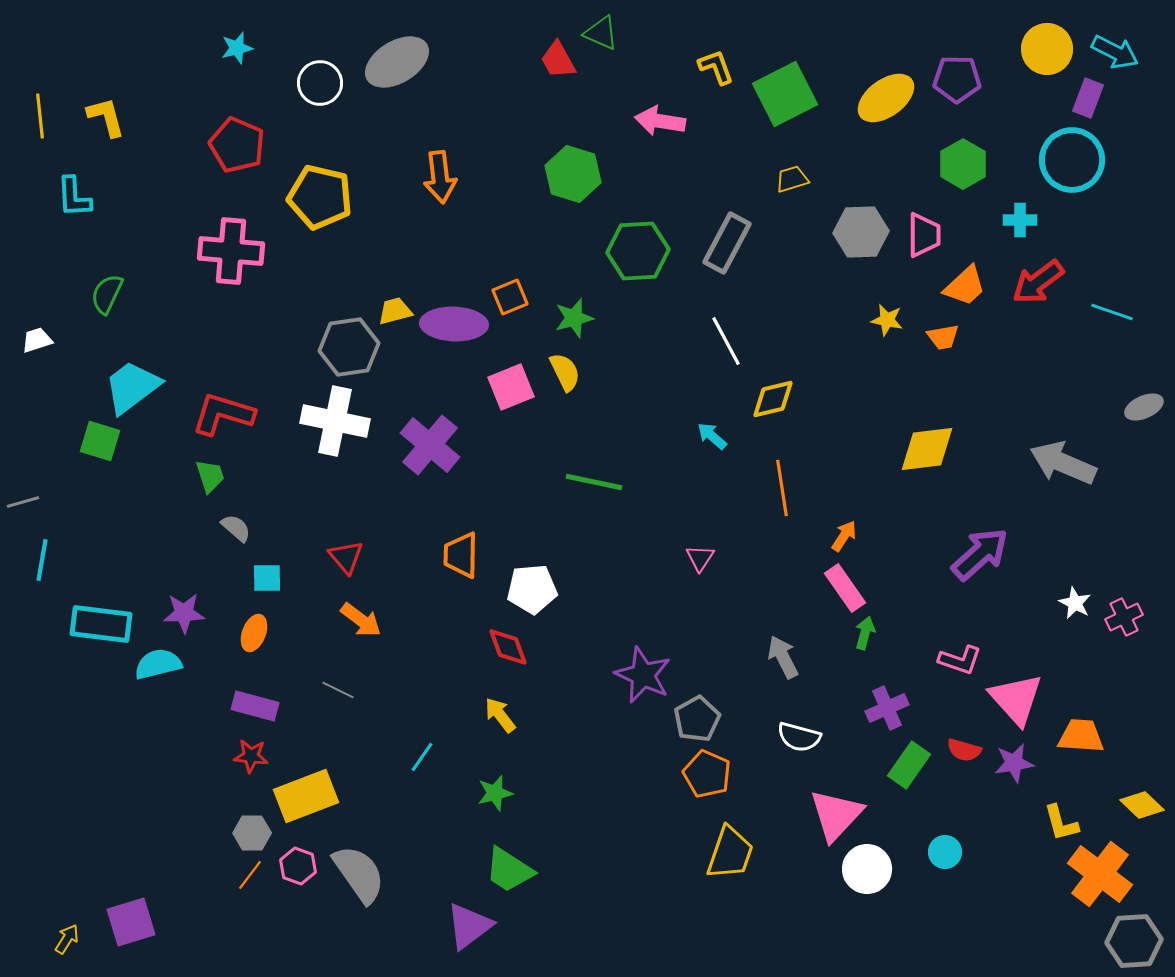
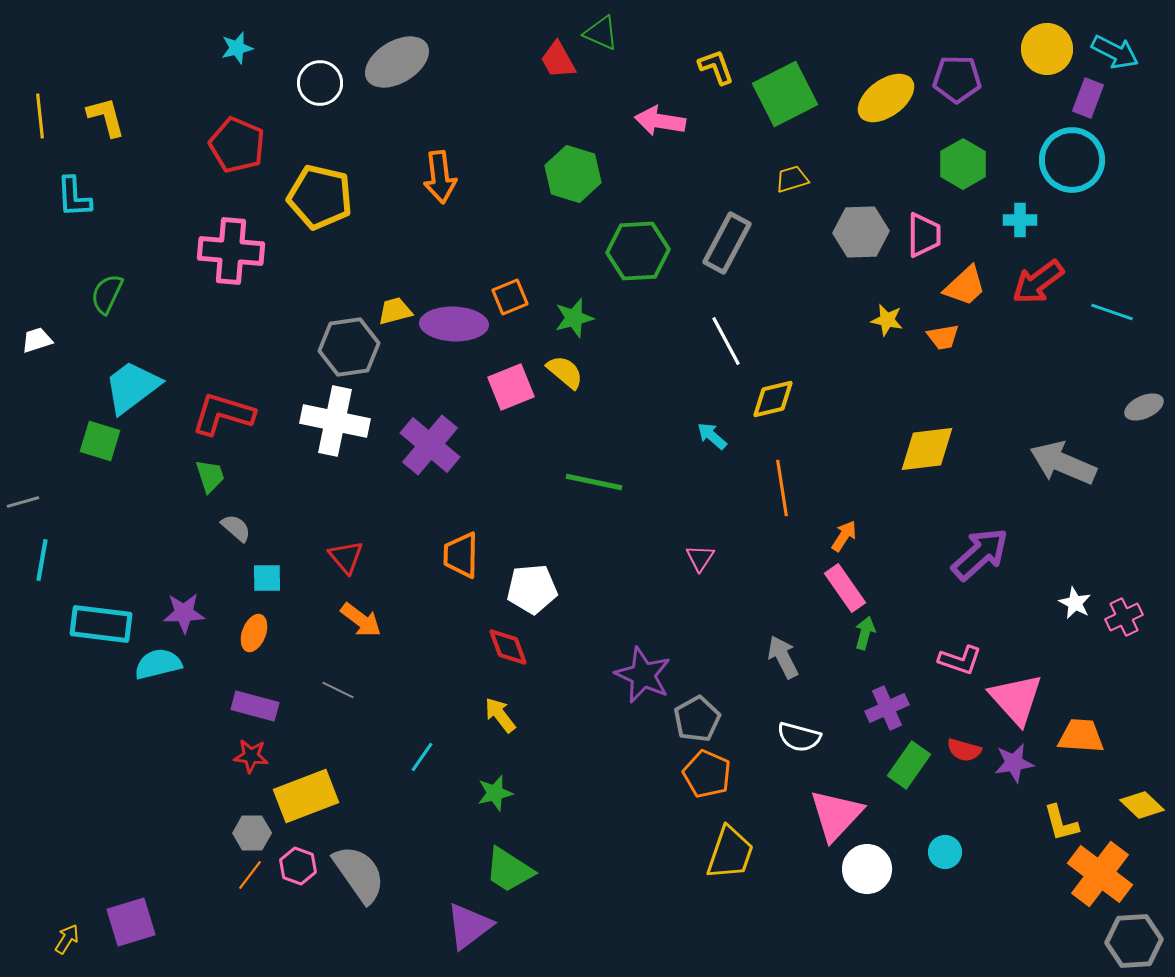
yellow semicircle at (565, 372): rotated 24 degrees counterclockwise
